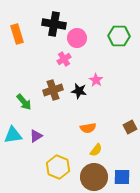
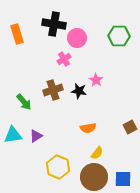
yellow semicircle: moved 1 px right, 3 px down
blue square: moved 1 px right, 2 px down
